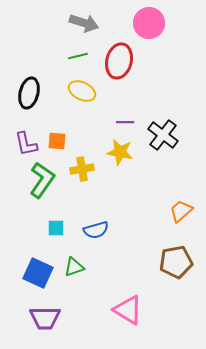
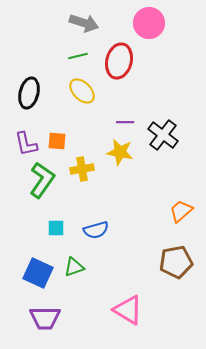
yellow ellipse: rotated 20 degrees clockwise
